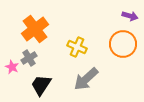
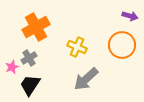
orange cross: moved 1 px right, 2 px up; rotated 8 degrees clockwise
orange circle: moved 1 px left, 1 px down
pink star: rotated 24 degrees clockwise
black trapezoid: moved 11 px left
